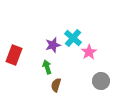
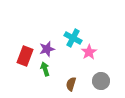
cyan cross: rotated 12 degrees counterclockwise
purple star: moved 6 px left, 4 px down
red rectangle: moved 11 px right, 1 px down
green arrow: moved 2 px left, 2 px down
brown semicircle: moved 15 px right, 1 px up
